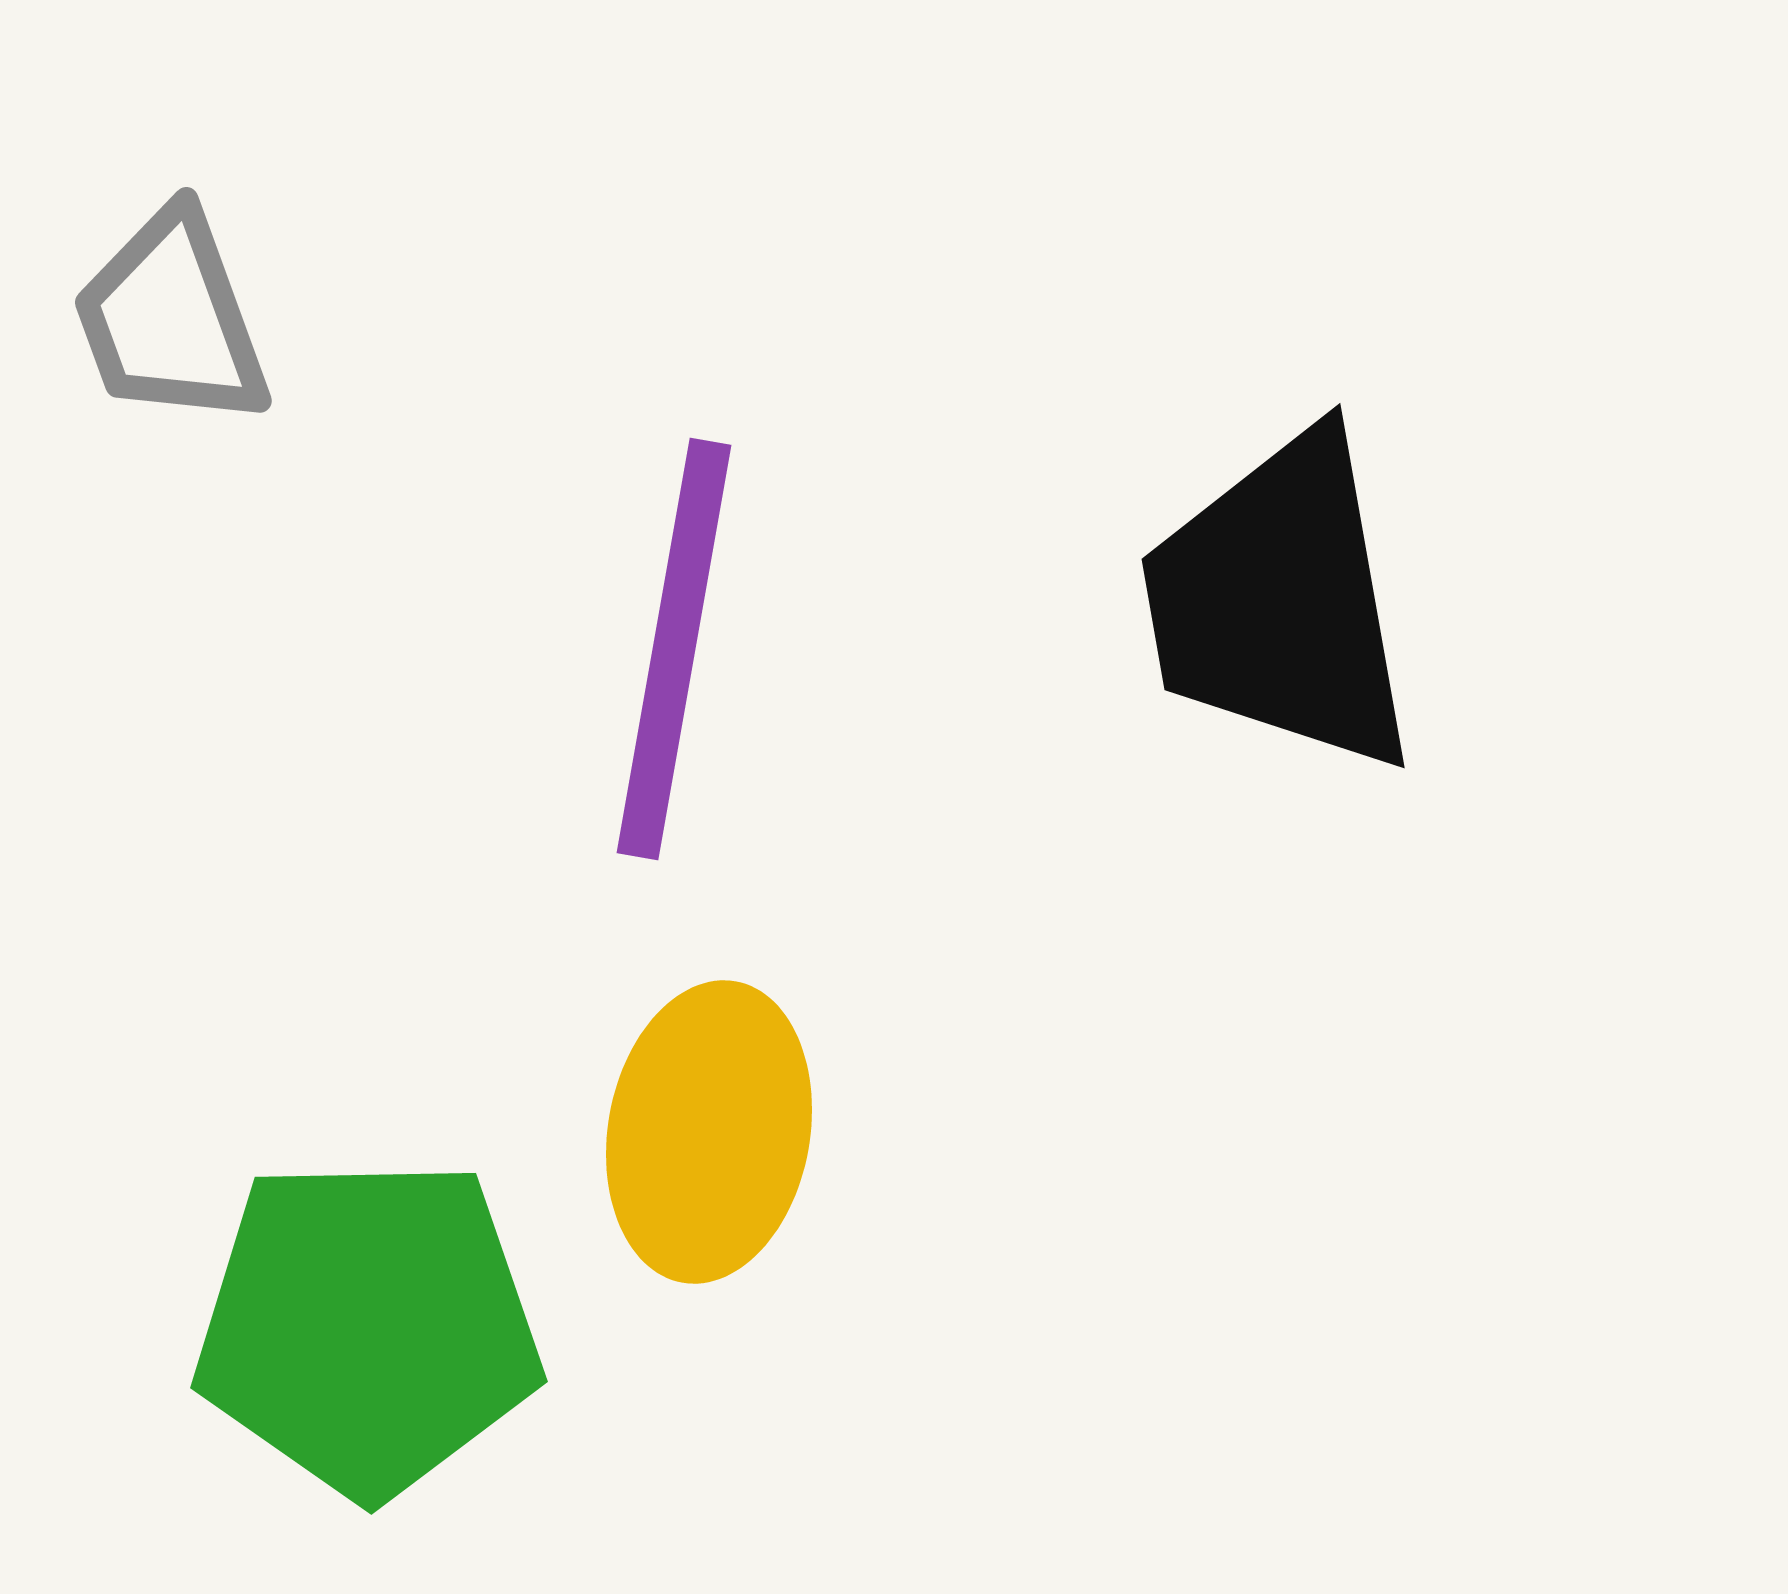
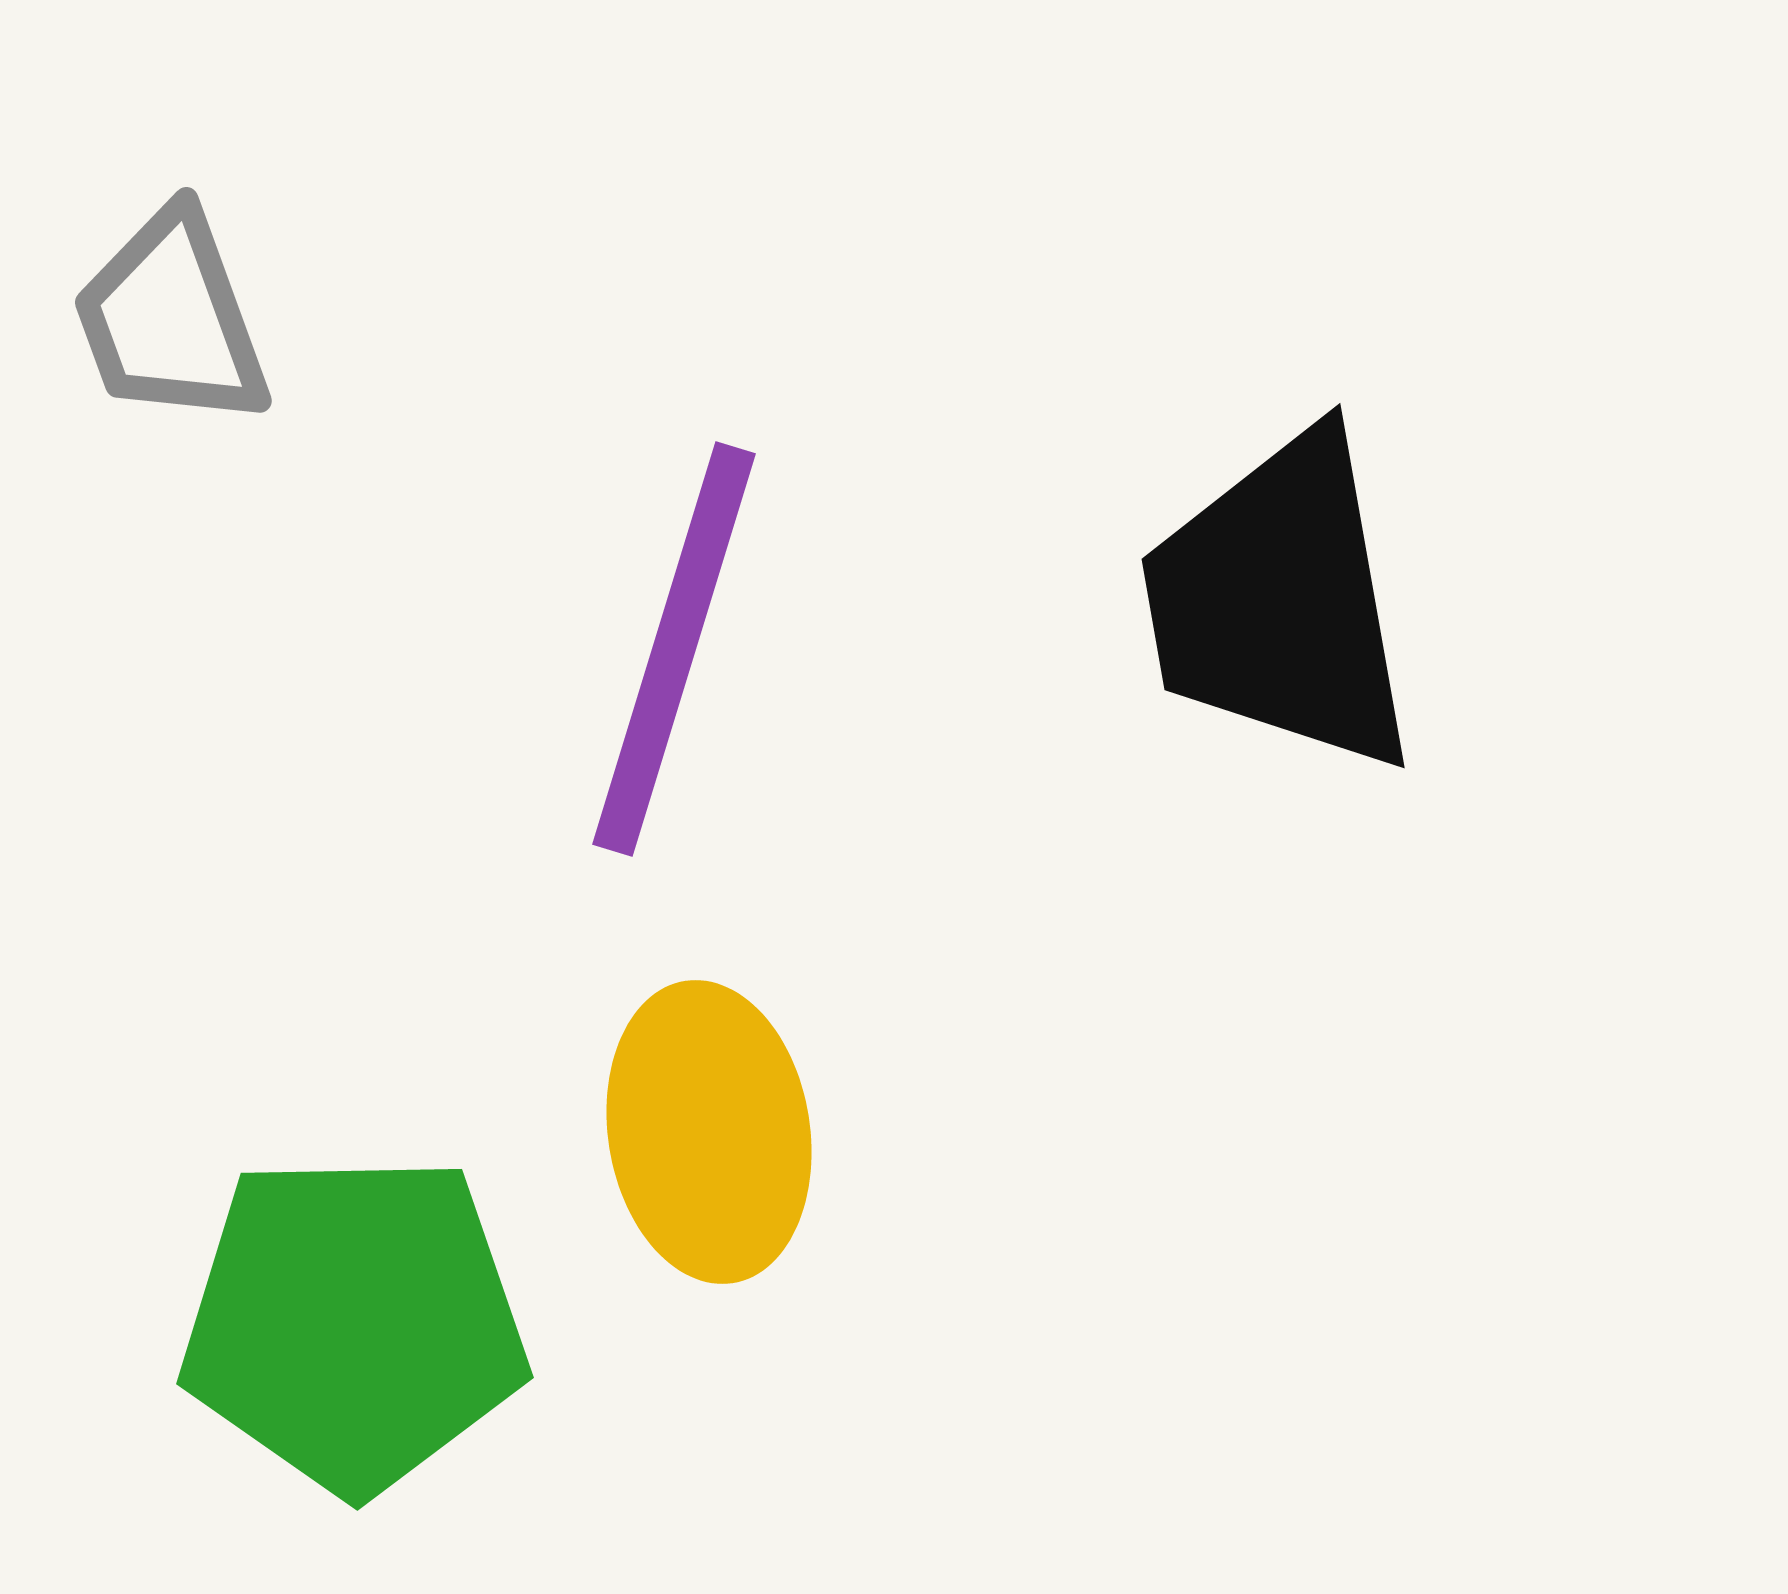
purple line: rotated 7 degrees clockwise
yellow ellipse: rotated 19 degrees counterclockwise
green pentagon: moved 14 px left, 4 px up
